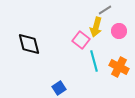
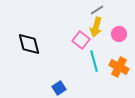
gray line: moved 8 px left
pink circle: moved 3 px down
